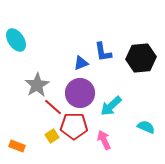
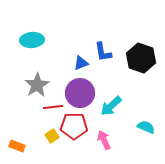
cyan ellipse: moved 16 px right; rotated 60 degrees counterclockwise
black hexagon: rotated 24 degrees clockwise
red line: rotated 48 degrees counterclockwise
